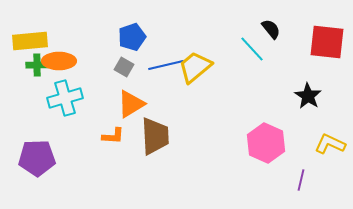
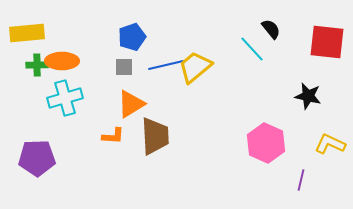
yellow rectangle: moved 3 px left, 8 px up
orange ellipse: moved 3 px right
gray square: rotated 30 degrees counterclockwise
black star: rotated 20 degrees counterclockwise
